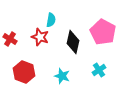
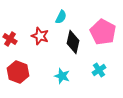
cyan semicircle: moved 10 px right, 3 px up; rotated 16 degrees clockwise
red star: moved 1 px up
red hexagon: moved 6 px left
